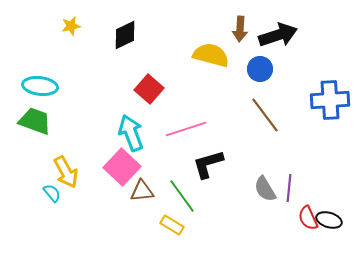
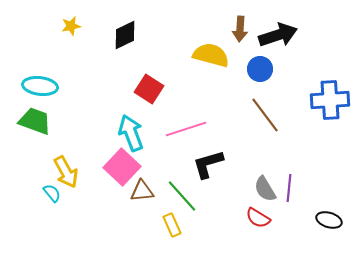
red square: rotated 8 degrees counterclockwise
green line: rotated 6 degrees counterclockwise
red semicircle: moved 50 px left; rotated 35 degrees counterclockwise
yellow rectangle: rotated 35 degrees clockwise
